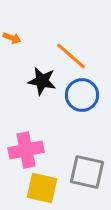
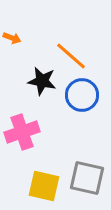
pink cross: moved 4 px left, 18 px up; rotated 8 degrees counterclockwise
gray square: moved 6 px down
yellow square: moved 2 px right, 2 px up
